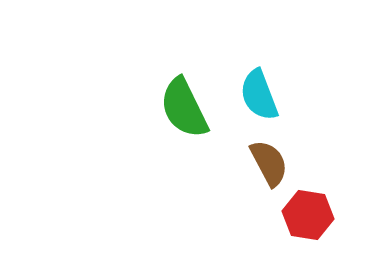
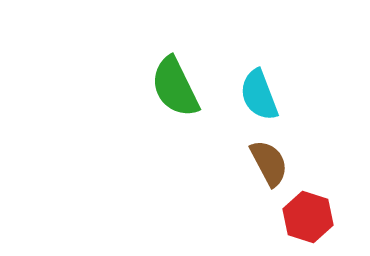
green semicircle: moved 9 px left, 21 px up
red hexagon: moved 2 px down; rotated 9 degrees clockwise
